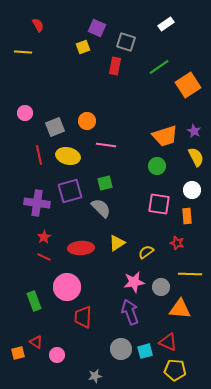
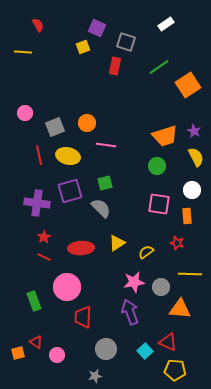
orange circle at (87, 121): moved 2 px down
gray circle at (121, 349): moved 15 px left
cyan square at (145, 351): rotated 28 degrees counterclockwise
